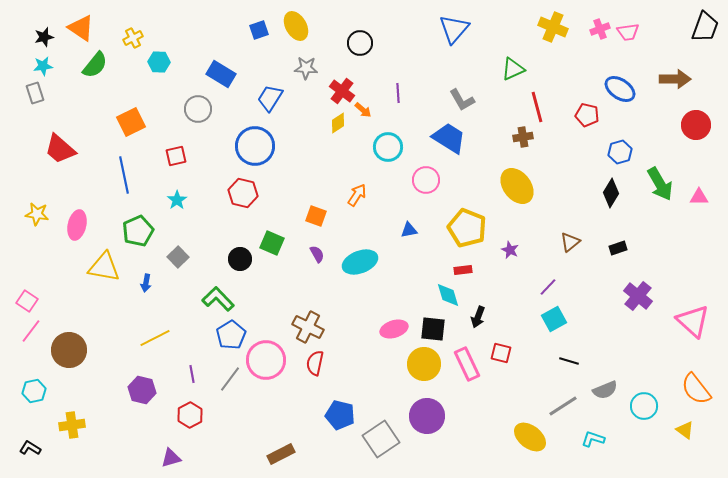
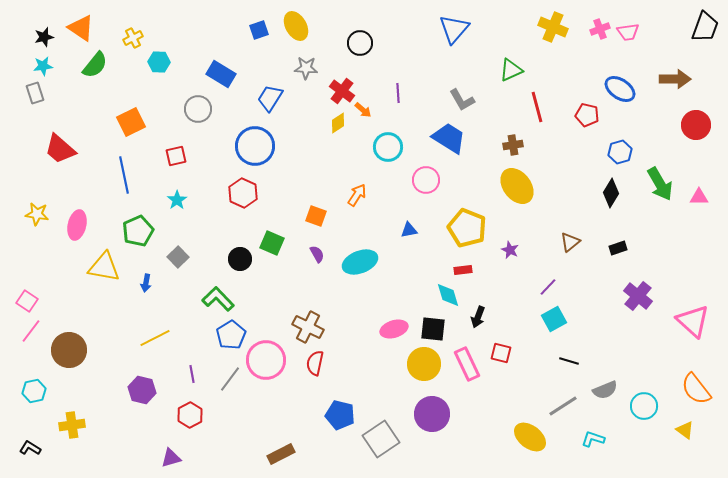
green triangle at (513, 69): moved 2 px left, 1 px down
brown cross at (523, 137): moved 10 px left, 8 px down
red hexagon at (243, 193): rotated 12 degrees clockwise
purple circle at (427, 416): moved 5 px right, 2 px up
